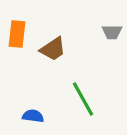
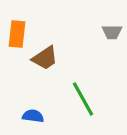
brown trapezoid: moved 8 px left, 9 px down
